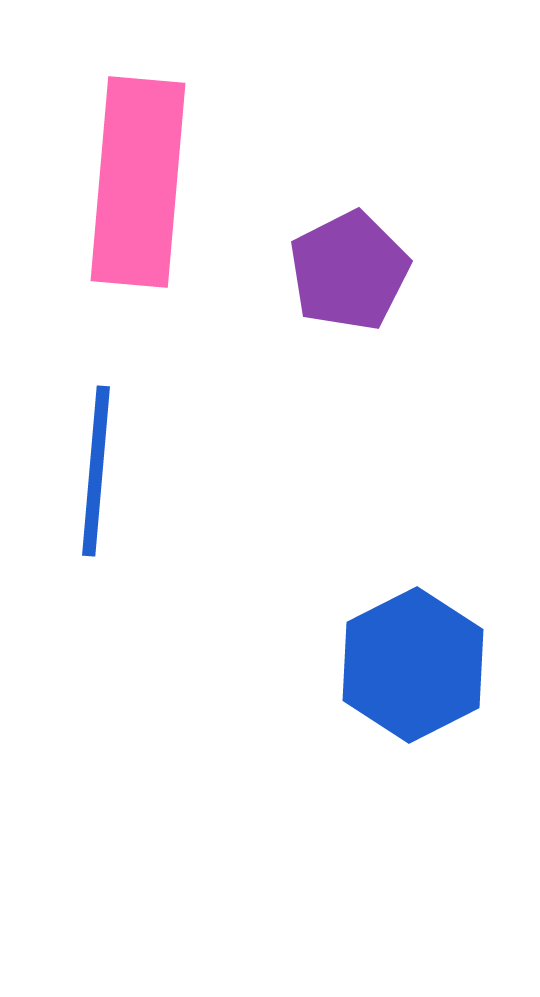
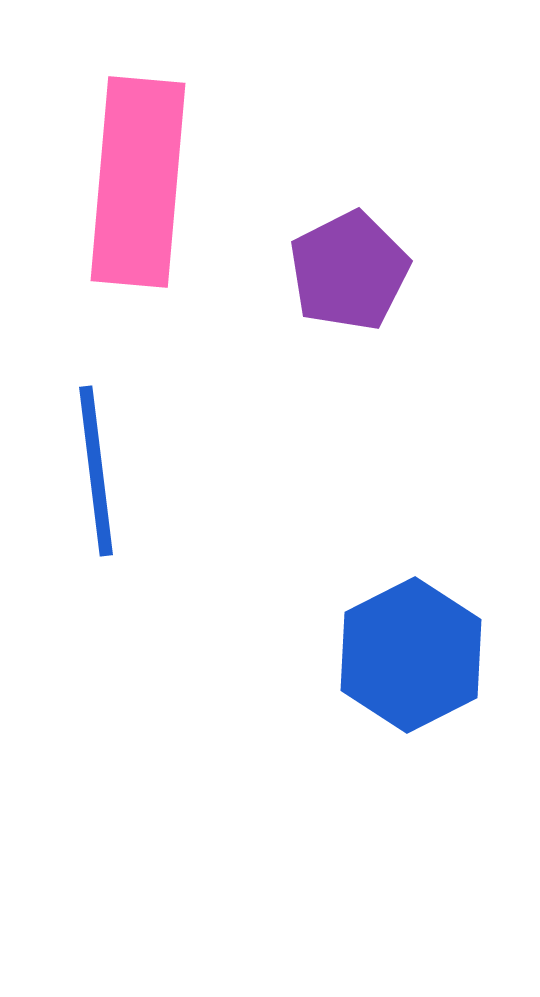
blue line: rotated 12 degrees counterclockwise
blue hexagon: moved 2 px left, 10 px up
